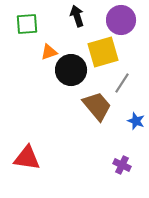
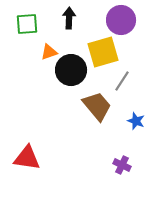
black arrow: moved 8 px left, 2 px down; rotated 20 degrees clockwise
gray line: moved 2 px up
